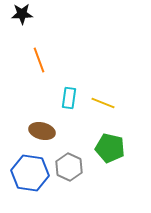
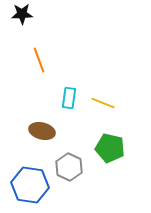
blue hexagon: moved 12 px down
